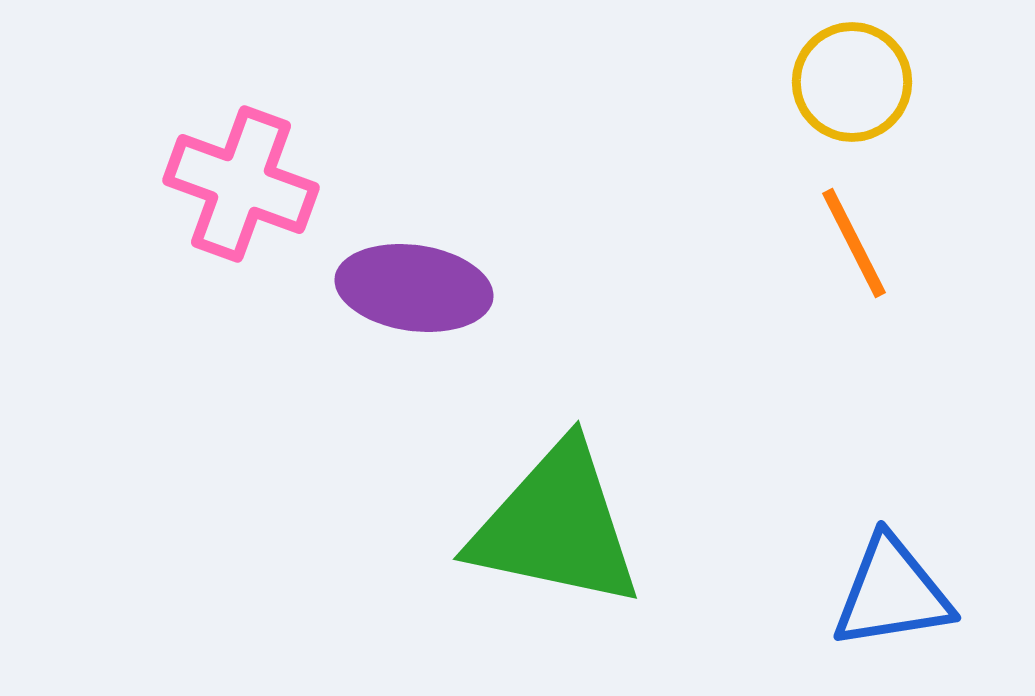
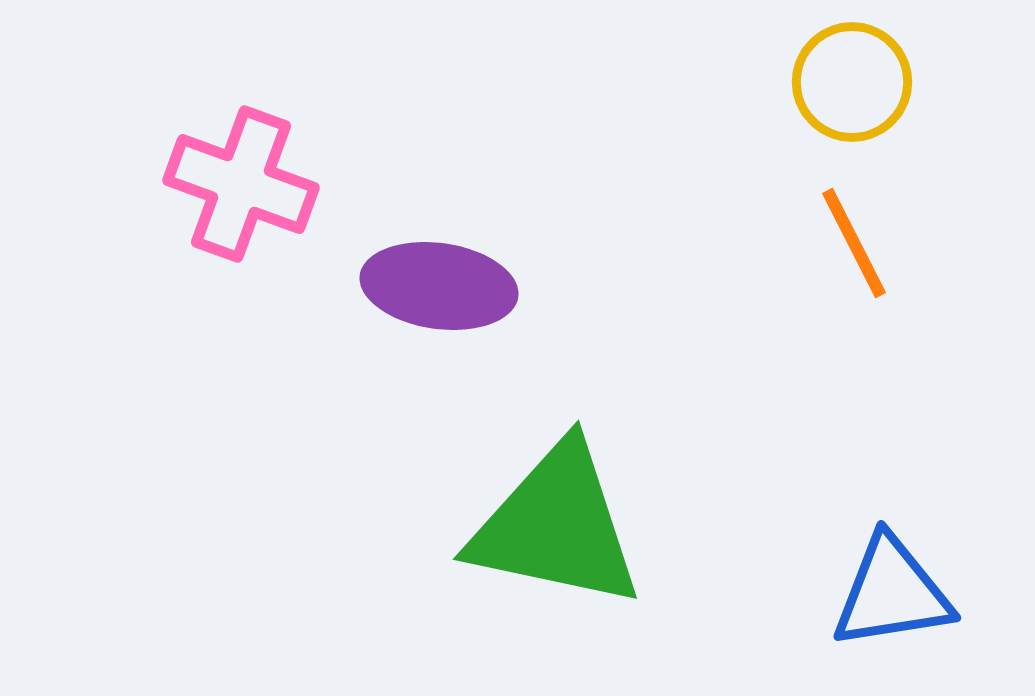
purple ellipse: moved 25 px right, 2 px up
